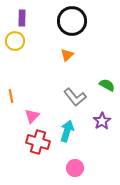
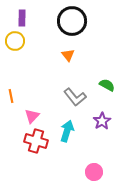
orange triangle: moved 1 px right; rotated 24 degrees counterclockwise
red cross: moved 2 px left, 1 px up
pink circle: moved 19 px right, 4 px down
